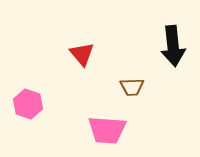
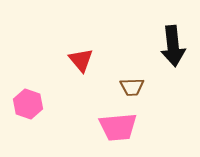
red triangle: moved 1 px left, 6 px down
pink trapezoid: moved 11 px right, 3 px up; rotated 9 degrees counterclockwise
